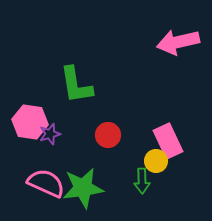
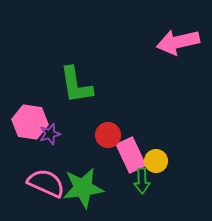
pink rectangle: moved 37 px left, 14 px down
